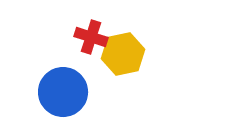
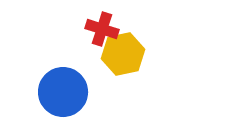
red cross: moved 11 px right, 8 px up
